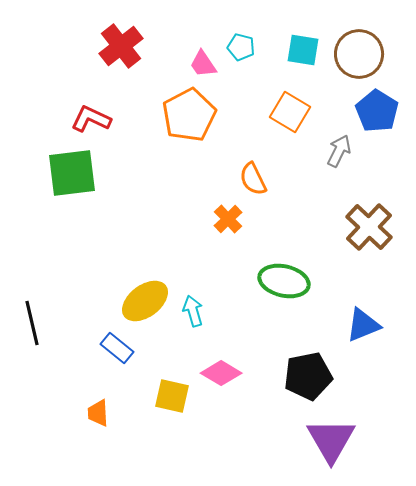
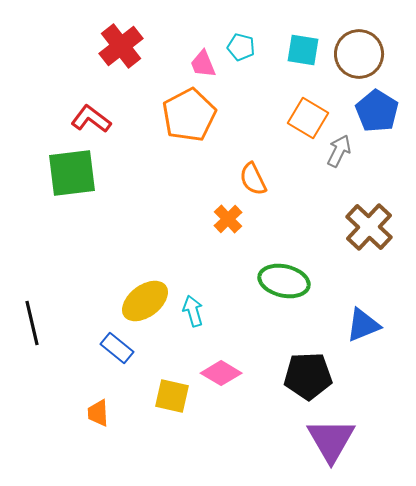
pink trapezoid: rotated 12 degrees clockwise
orange square: moved 18 px right, 6 px down
red L-shape: rotated 12 degrees clockwise
black pentagon: rotated 9 degrees clockwise
